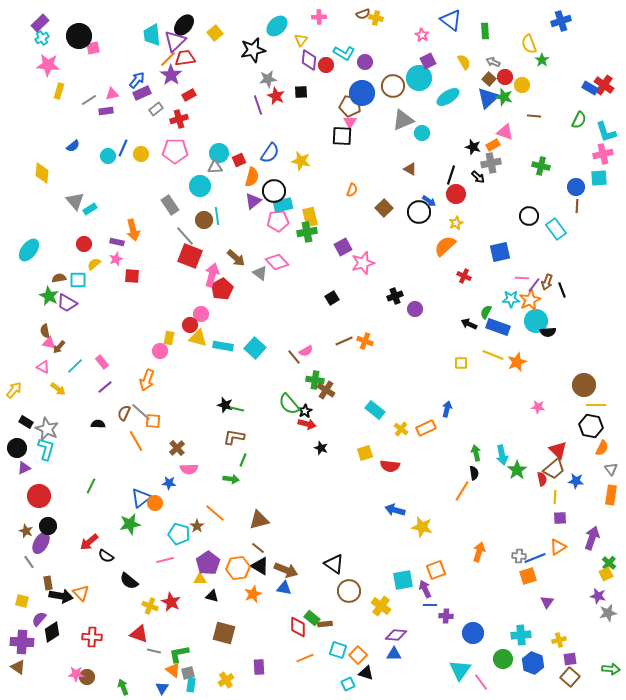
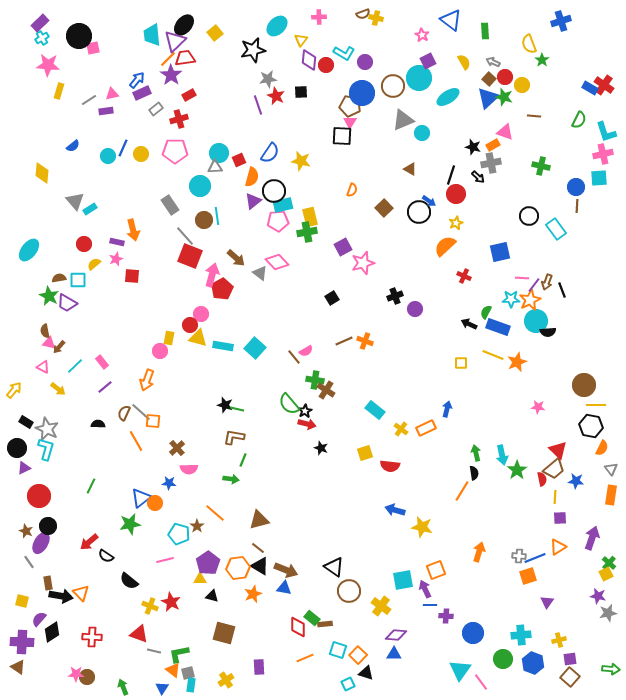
black triangle at (334, 564): moved 3 px down
